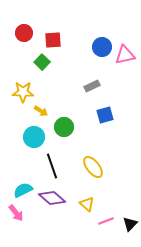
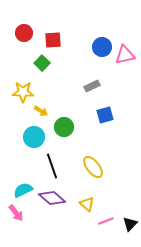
green square: moved 1 px down
